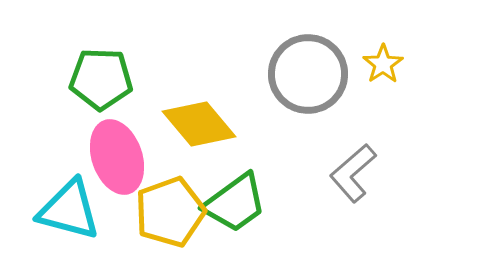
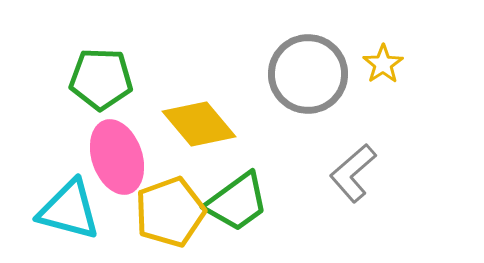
green trapezoid: moved 2 px right, 1 px up
